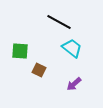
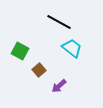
green square: rotated 24 degrees clockwise
brown square: rotated 24 degrees clockwise
purple arrow: moved 15 px left, 2 px down
